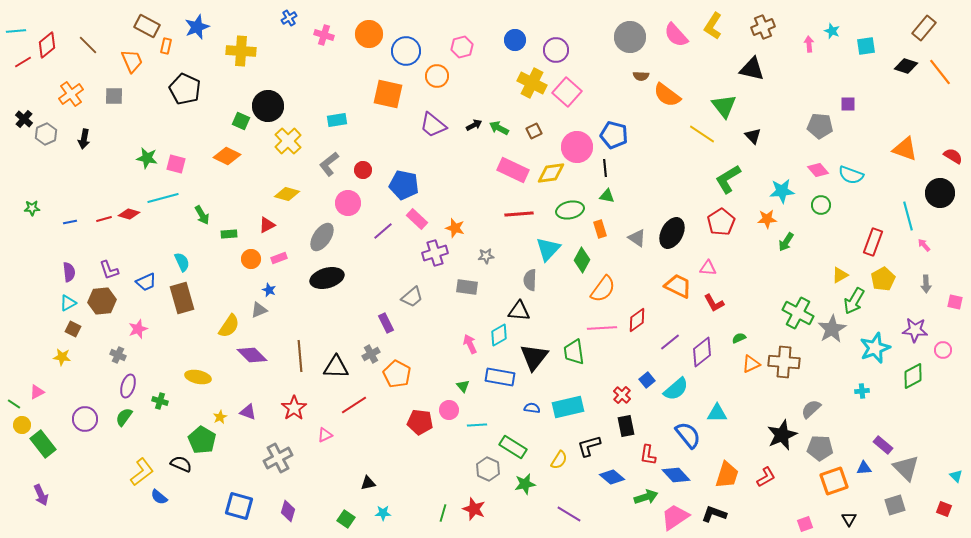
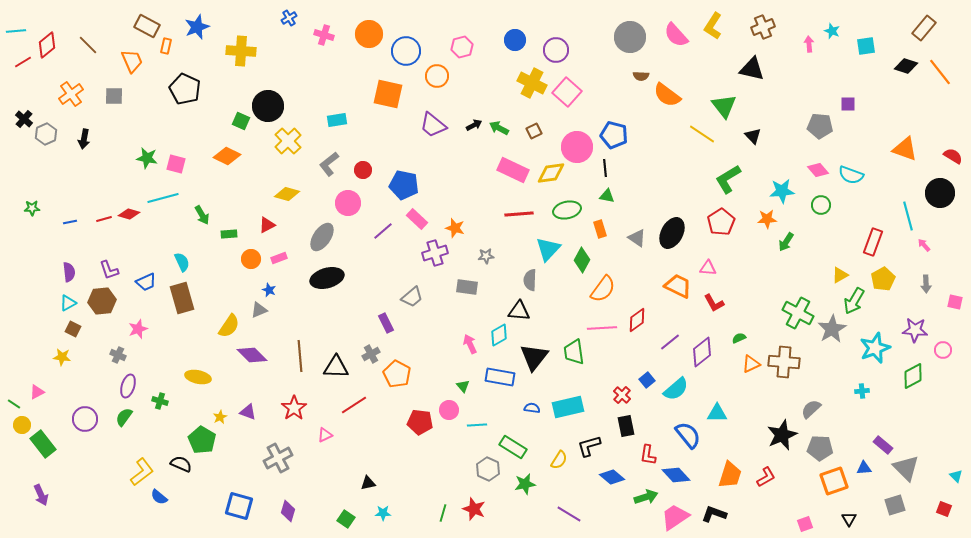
green ellipse at (570, 210): moved 3 px left
orange trapezoid at (727, 475): moved 3 px right
